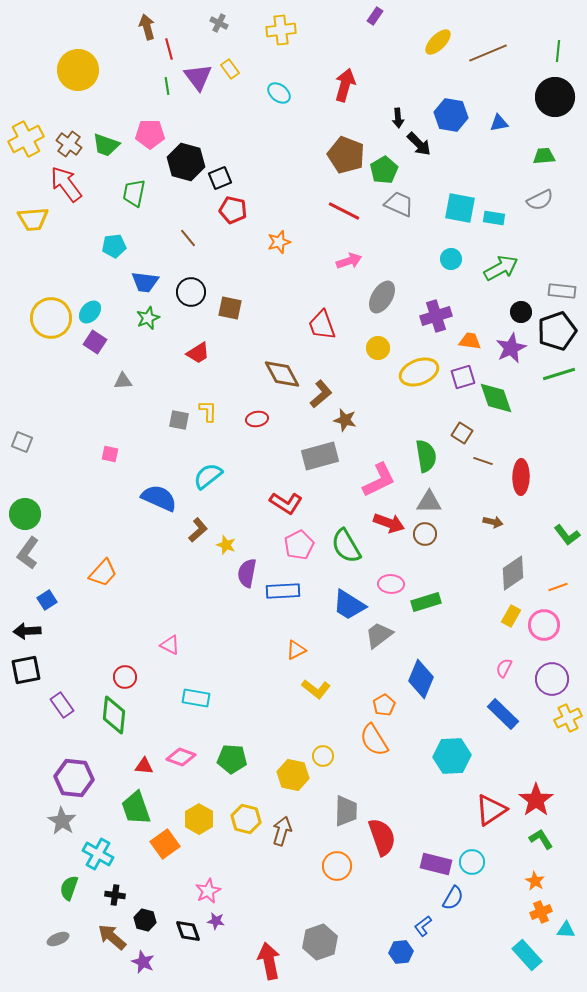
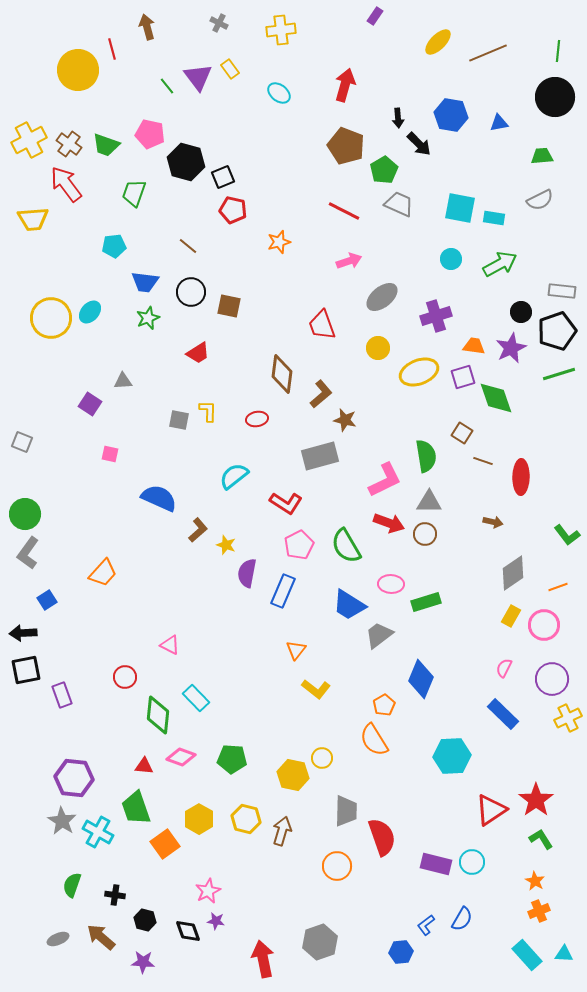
red line at (169, 49): moved 57 px left
green line at (167, 86): rotated 30 degrees counterclockwise
pink pentagon at (150, 134): rotated 12 degrees clockwise
yellow cross at (26, 139): moved 3 px right, 1 px down
brown pentagon at (346, 155): moved 9 px up
green trapezoid at (544, 156): moved 2 px left
black square at (220, 178): moved 3 px right, 1 px up
green trapezoid at (134, 193): rotated 8 degrees clockwise
brown line at (188, 238): moved 8 px down; rotated 12 degrees counterclockwise
green arrow at (501, 268): moved 1 px left, 4 px up
gray ellipse at (382, 297): rotated 20 degrees clockwise
brown square at (230, 308): moved 1 px left, 2 px up
orange trapezoid at (470, 341): moved 4 px right, 5 px down
purple square at (95, 342): moved 5 px left, 62 px down
brown diamond at (282, 374): rotated 36 degrees clockwise
cyan semicircle at (208, 476): moved 26 px right
pink L-shape at (379, 480): moved 6 px right
blue rectangle at (283, 591): rotated 64 degrees counterclockwise
black arrow at (27, 631): moved 4 px left, 2 px down
orange triangle at (296, 650): rotated 25 degrees counterclockwise
cyan rectangle at (196, 698): rotated 36 degrees clockwise
purple rectangle at (62, 705): moved 10 px up; rotated 15 degrees clockwise
green diamond at (114, 715): moved 44 px right
yellow circle at (323, 756): moved 1 px left, 2 px down
cyan cross at (98, 854): moved 22 px up
green semicircle at (69, 888): moved 3 px right, 3 px up
blue semicircle at (453, 898): moved 9 px right, 21 px down
orange cross at (541, 912): moved 2 px left, 1 px up
blue L-shape at (423, 926): moved 3 px right, 1 px up
cyan triangle at (566, 930): moved 2 px left, 24 px down
brown arrow at (112, 937): moved 11 px left
red arrow at (269, 961): moved 6 px left, 2 px up
purple star at (143, 962): rotated 20 degrees counterclockwise
